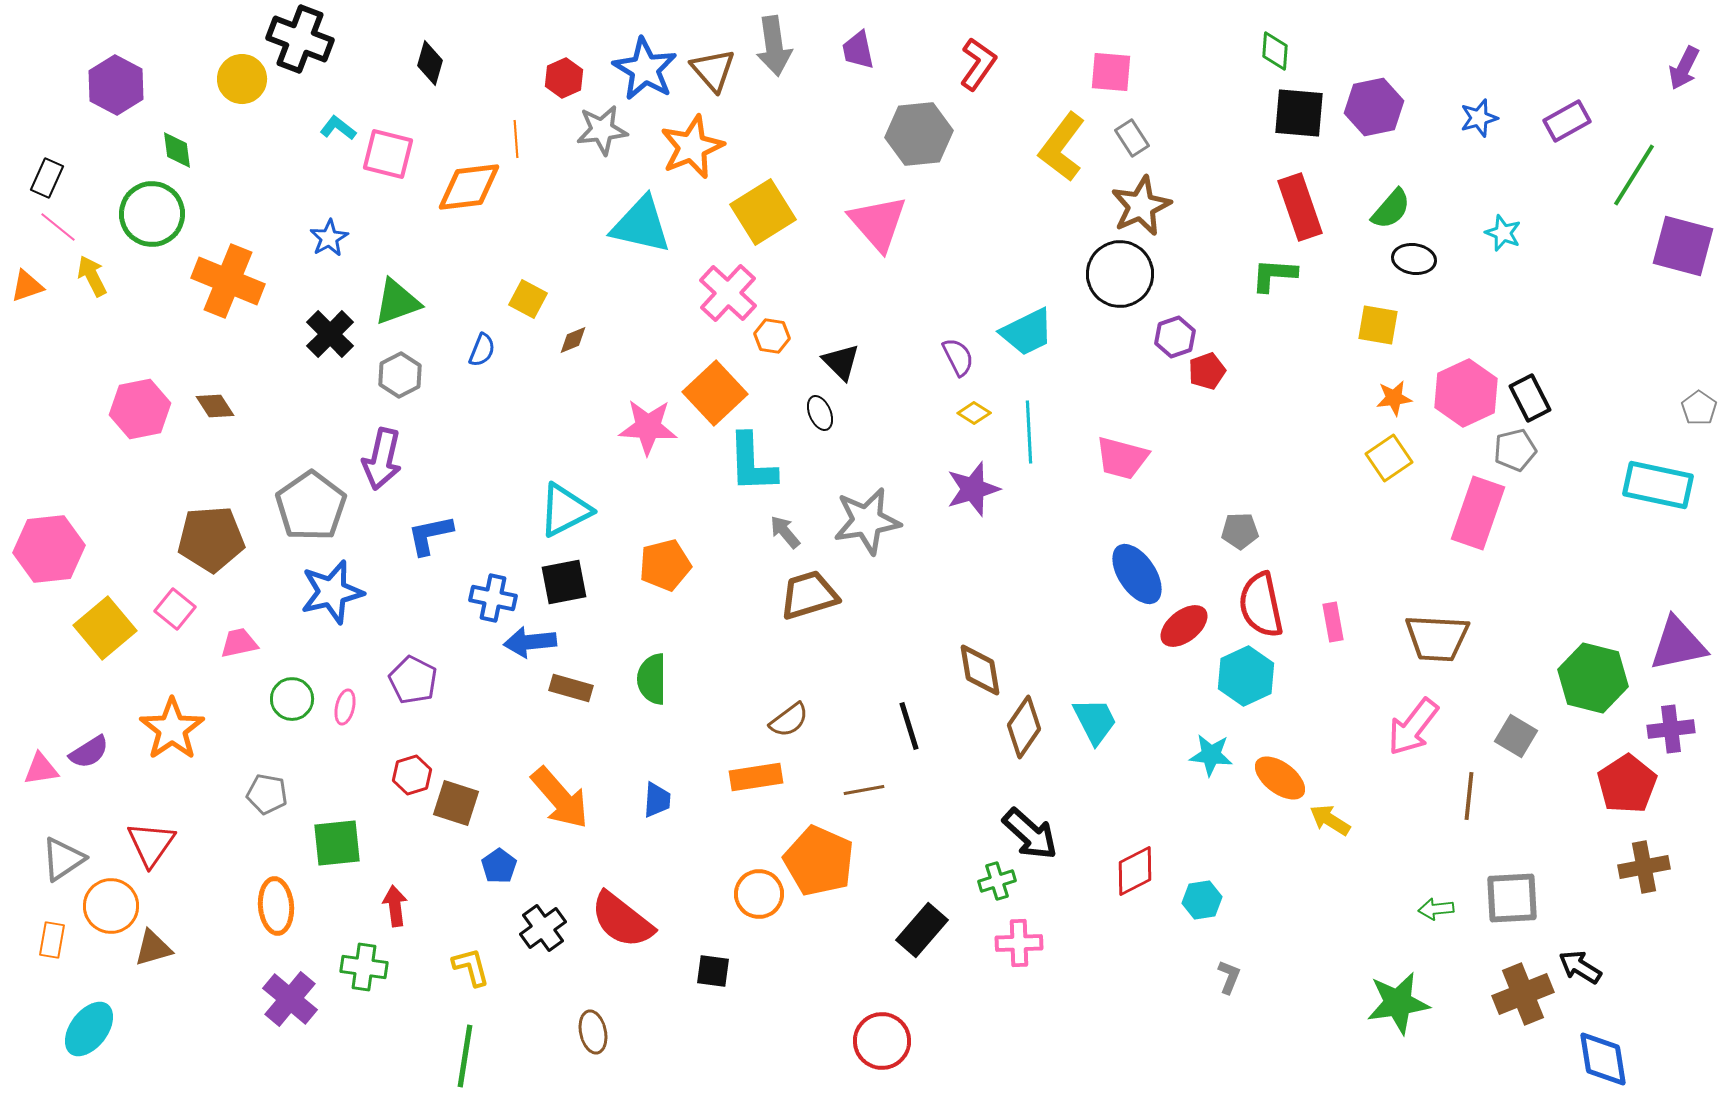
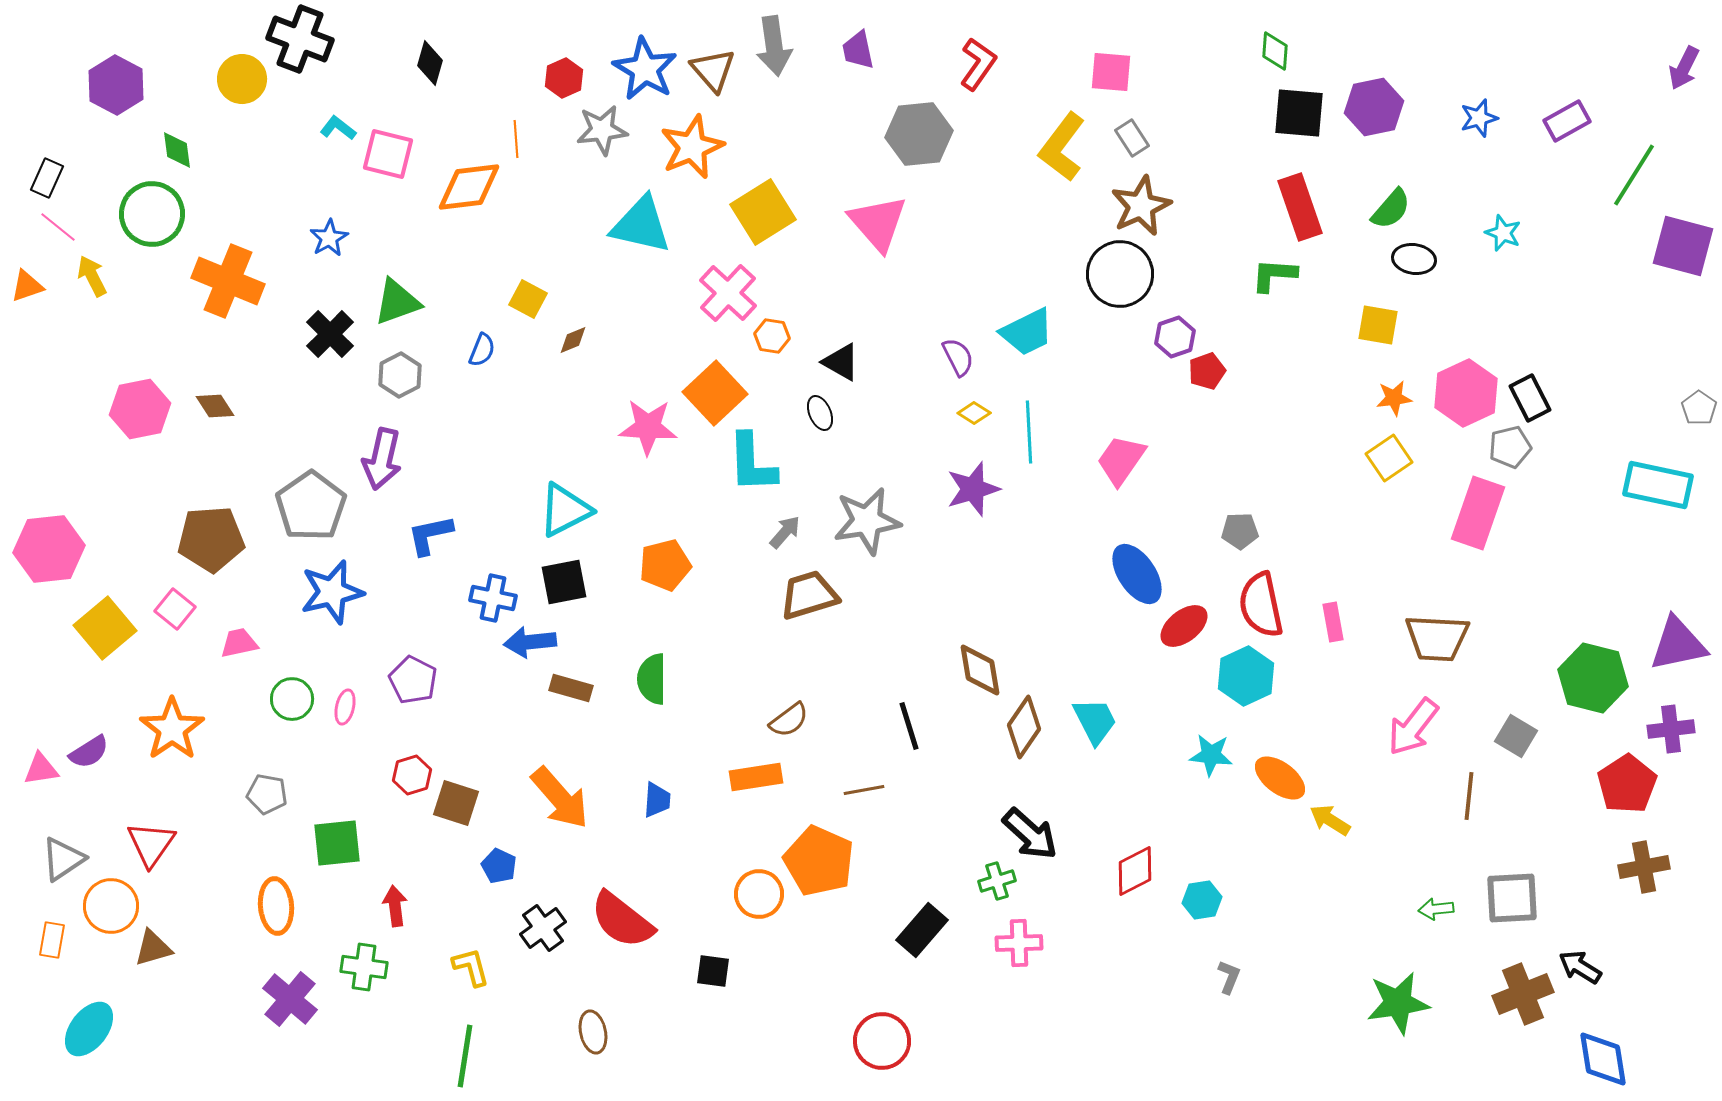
black triangle at (841, 362): rotated 15 degrees counterclockwise
gray pentagon at (1515, 450): moved 5 px left, 3 px up
pink trapezoid at (1122, 458): moved 1 px left, 2 px down; rotated 110 degrees clockwise
gray arrow at (785, 532): rotated 81 degrees clockwise
blue pentagon at (499, 866): rotated 12 degrees counterclockwise
